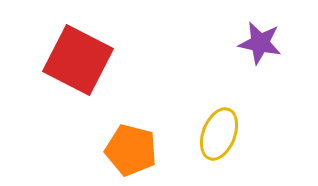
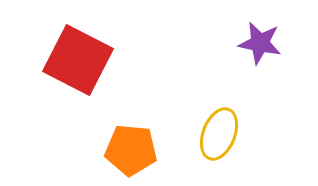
orange pentagon: rotated 9 degrees counterclockwise
